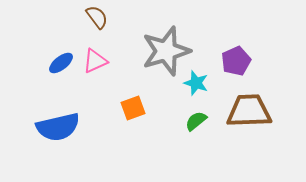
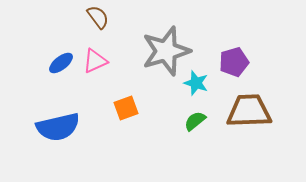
brown semicircle: moved 1 px right
purple pentagon: moved 2 px left, 1 px down; rotated 8 degrees clockwise
orange square: moved 7 px left
green semicircle: moved 1 px left
